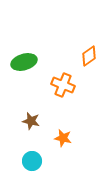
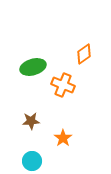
orange diamond: moved 5 px left, 2 px up
green ellipse: moved 9 px right, 5 px down
brown star: rotated 18 degrees counterclockwise
orange star: rotated 24 degrees clockwise
